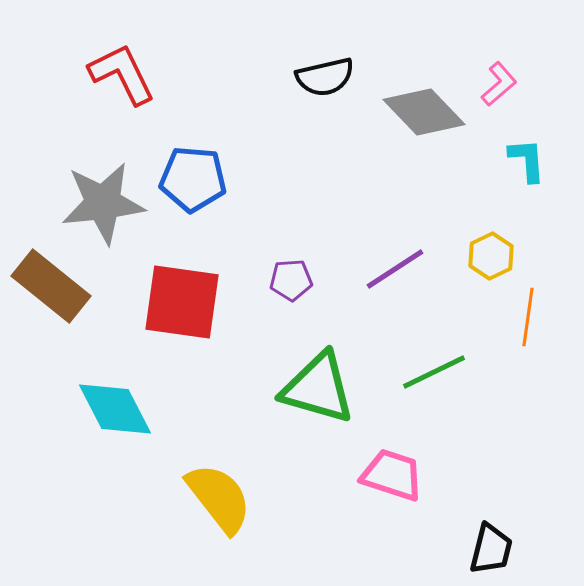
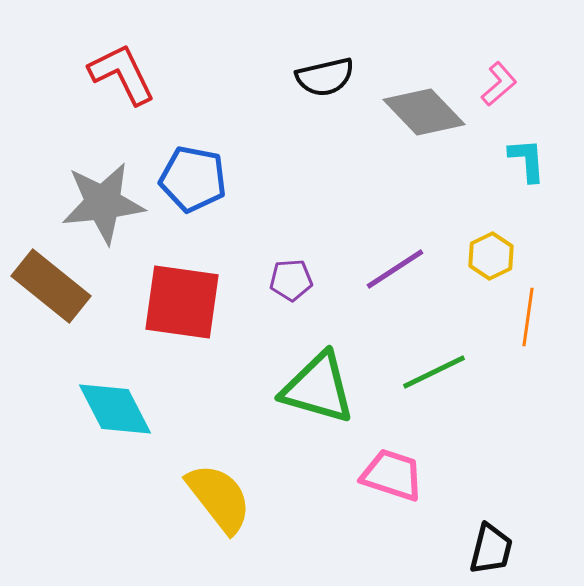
blue pentagon: rotated 6 degrees clockwise
